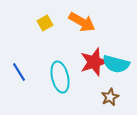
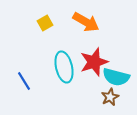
orange arrow: moved 4 px right
cyan semicircle: moved 13 px down
blue line: moved 5 px right, 9 px down
cyan ellipse: moved 4 px right, 10 px up
